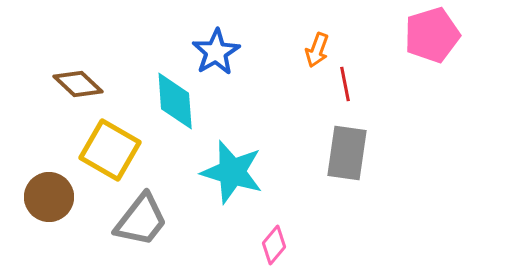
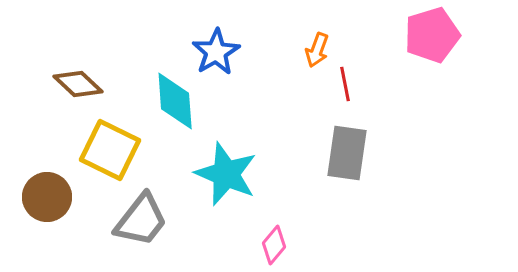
yellow square: rotated 4 degrees counterclockwise
cyan star: moved 6 px left, 2 px down; rotated 6 degrees clockwise
brown circle: moved 2 px left
